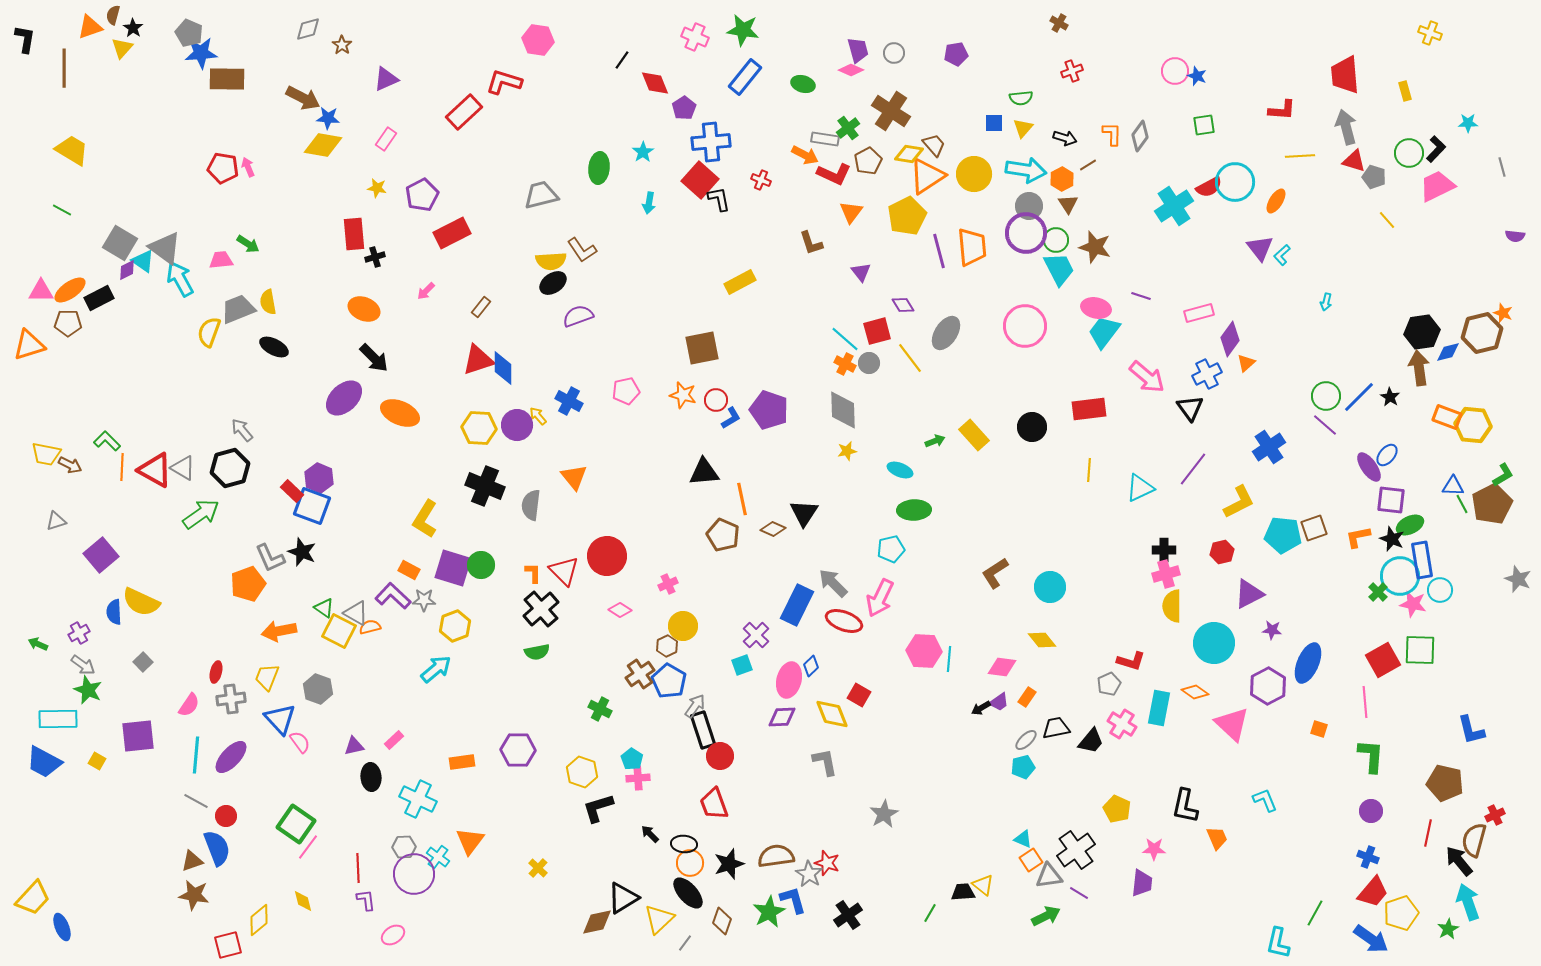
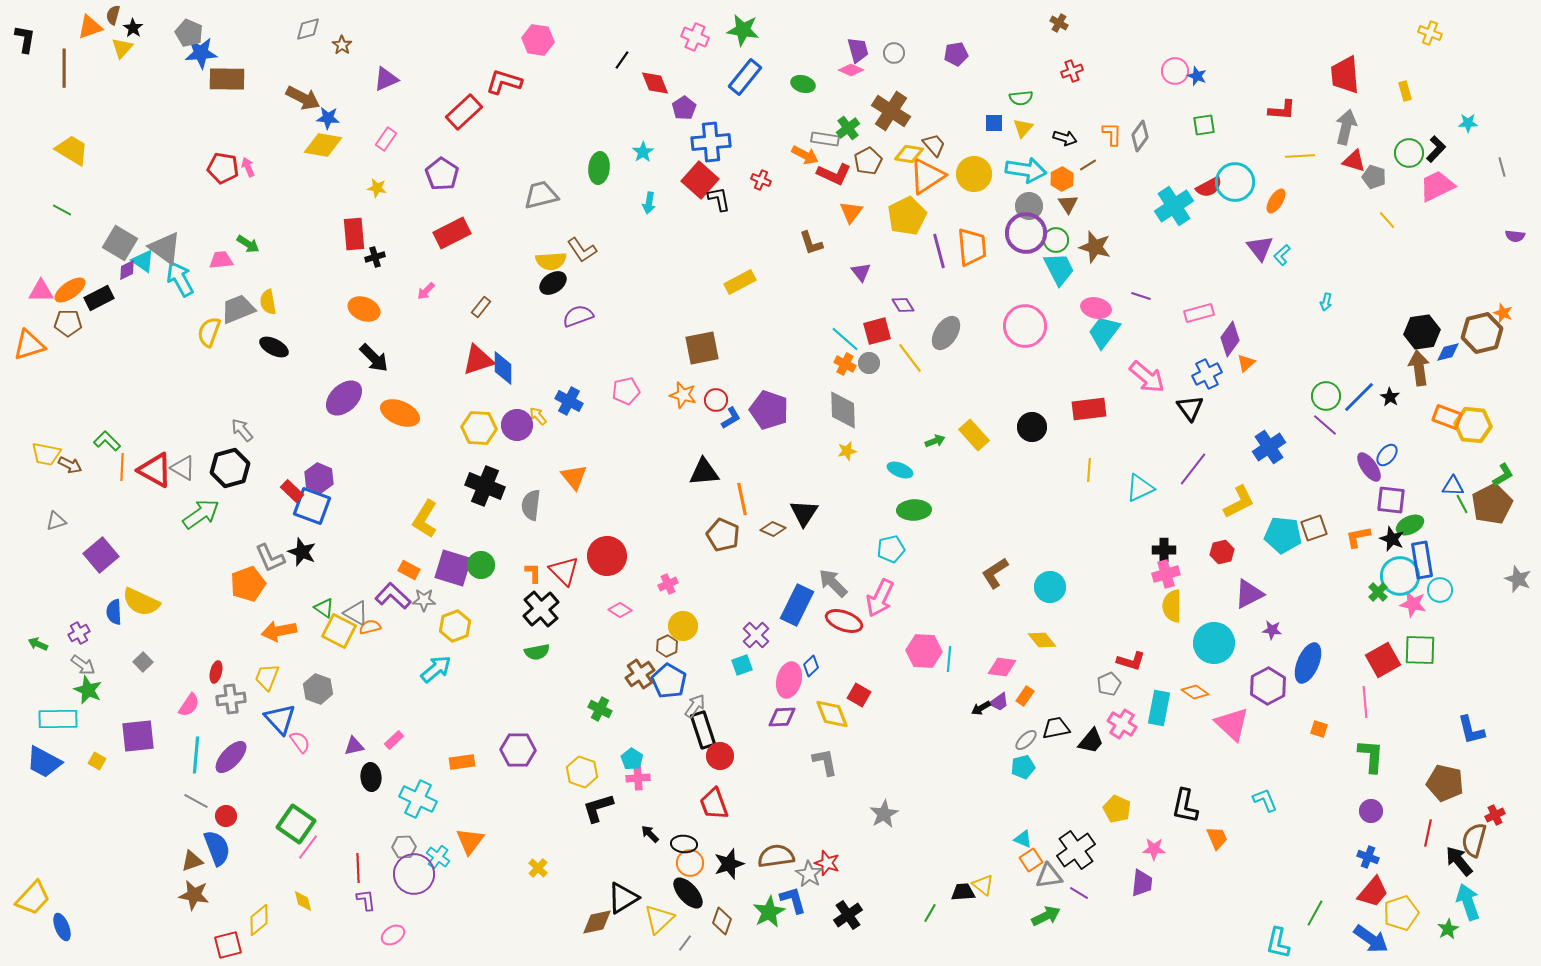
gray arrow at (1346, 127): rotated 28 degrees clockwise
purple pentagon at (422, 195): moved 20 px right, 21 px up; rotated 12 degrees counterclockwise
orange rectangle at (1027, 697): moved 2 px left, 1 px up
